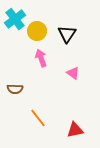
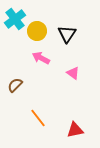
pink arrow: rotated 42 degrees counterclockwise
brown semicircle: moved 4 px up; rotated 133 degrees clockwise
